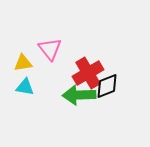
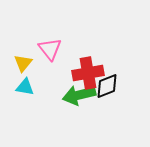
yellow triangle: rotated 42 degrees counterclockwise
red cross: rotated 20 degrees clockwise
green arrow: rotated 12 degrees counterclockwise
